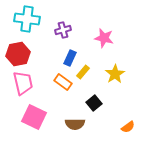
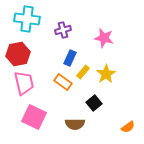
yellow star: moved 9 px left
pink trapezoid: moved 1 px right
